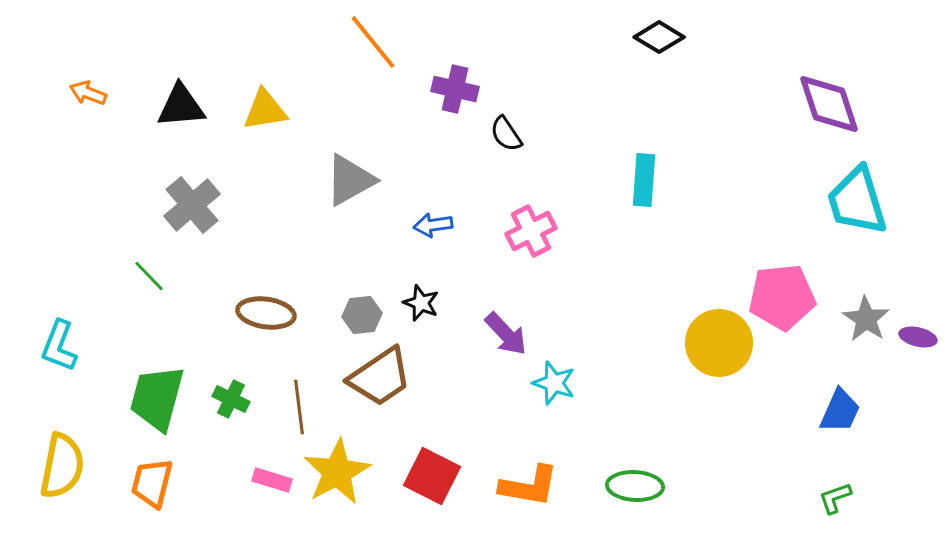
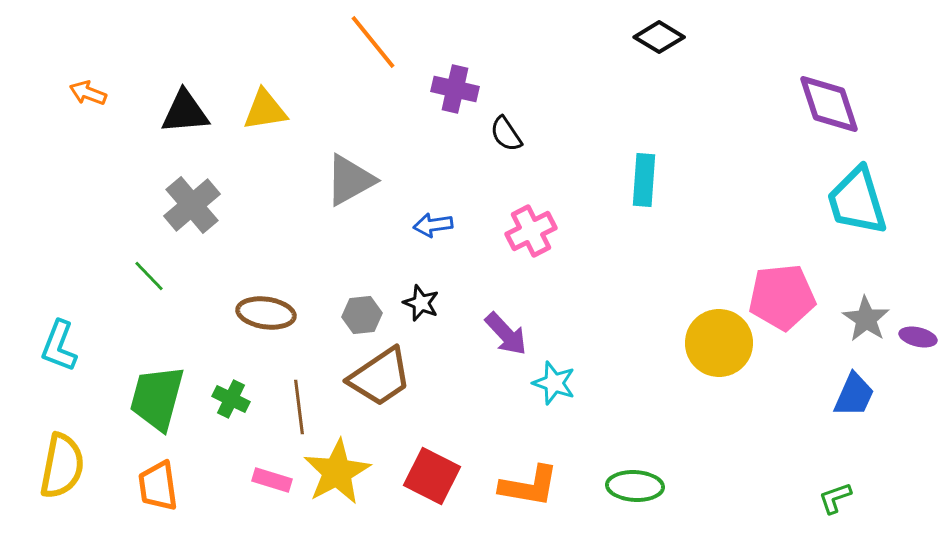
black triangle: moved 4 px right, 6 px down
blue trapezoid: moved 14 px right, 16 px up
orange trapezoid: moved 6 px right, 3 px down; rotated 22 degrees counterclockwise
